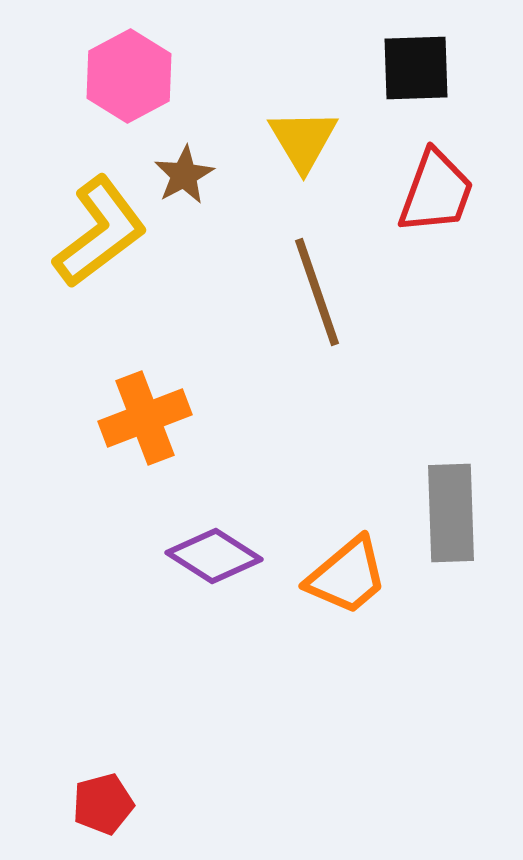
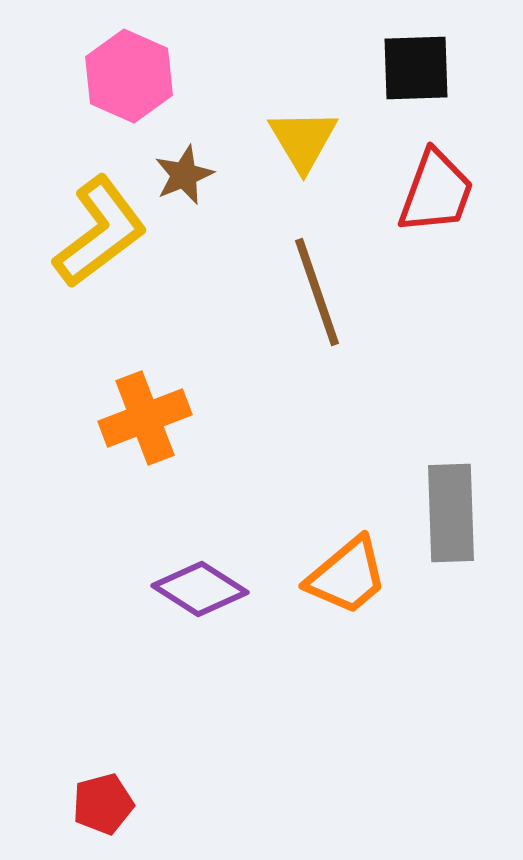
pink hexagon: rotated 8 degrees counterclockwise
brown star: rotated 6 degrees clockwise
purple diamond: moved 14 px left, 33 px down
